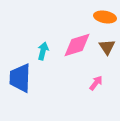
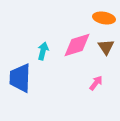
orange ellipse: moved 1 px left, 1 px down
brown triangle: moved 1 px left
